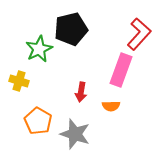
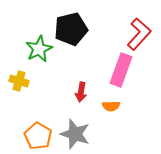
orange pentagon: moved 15 px down
